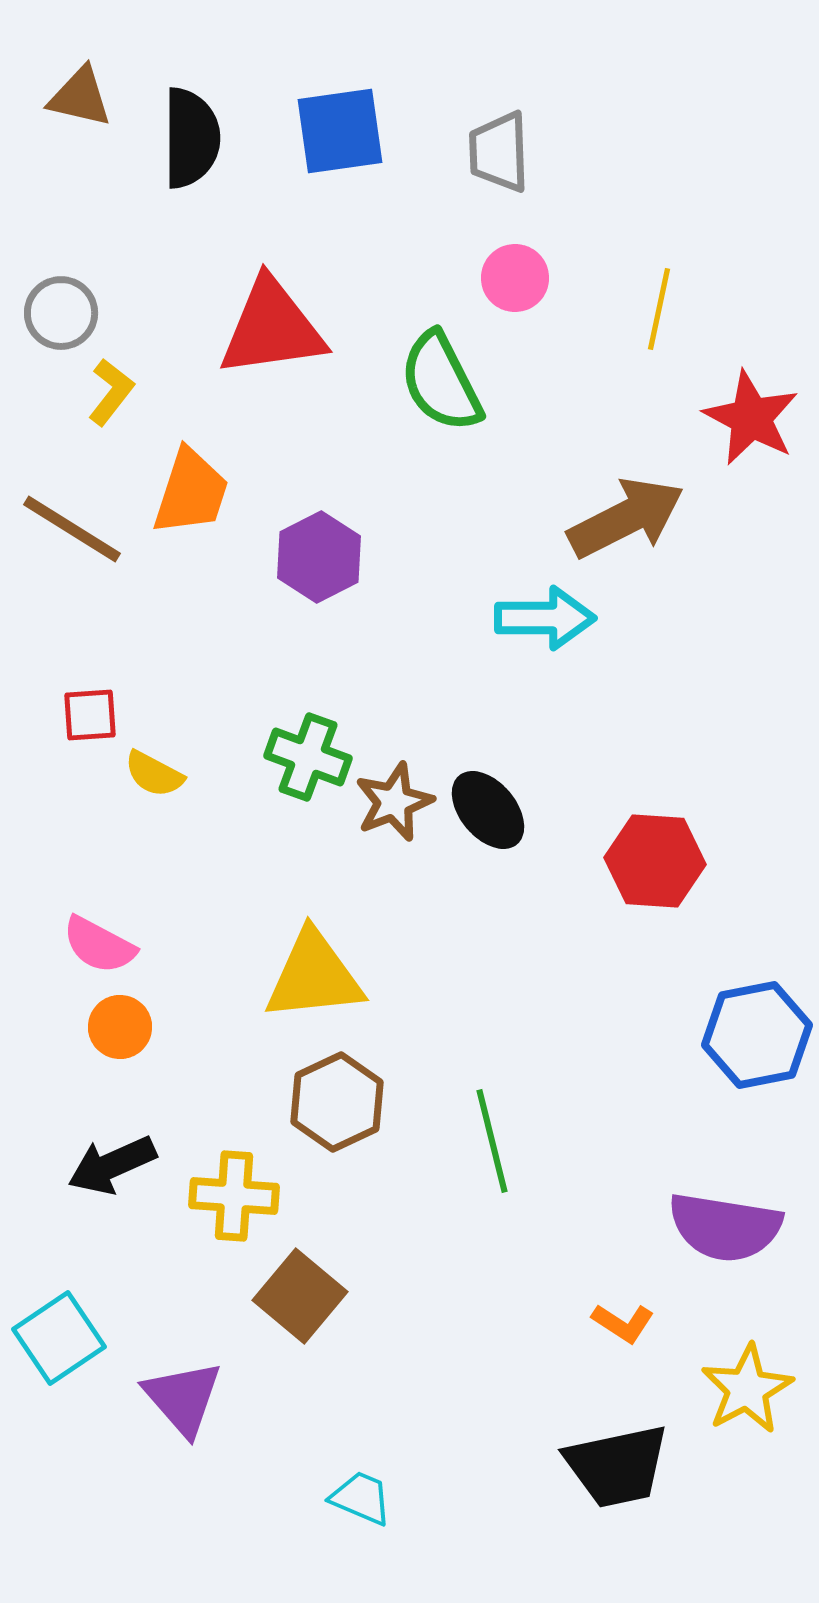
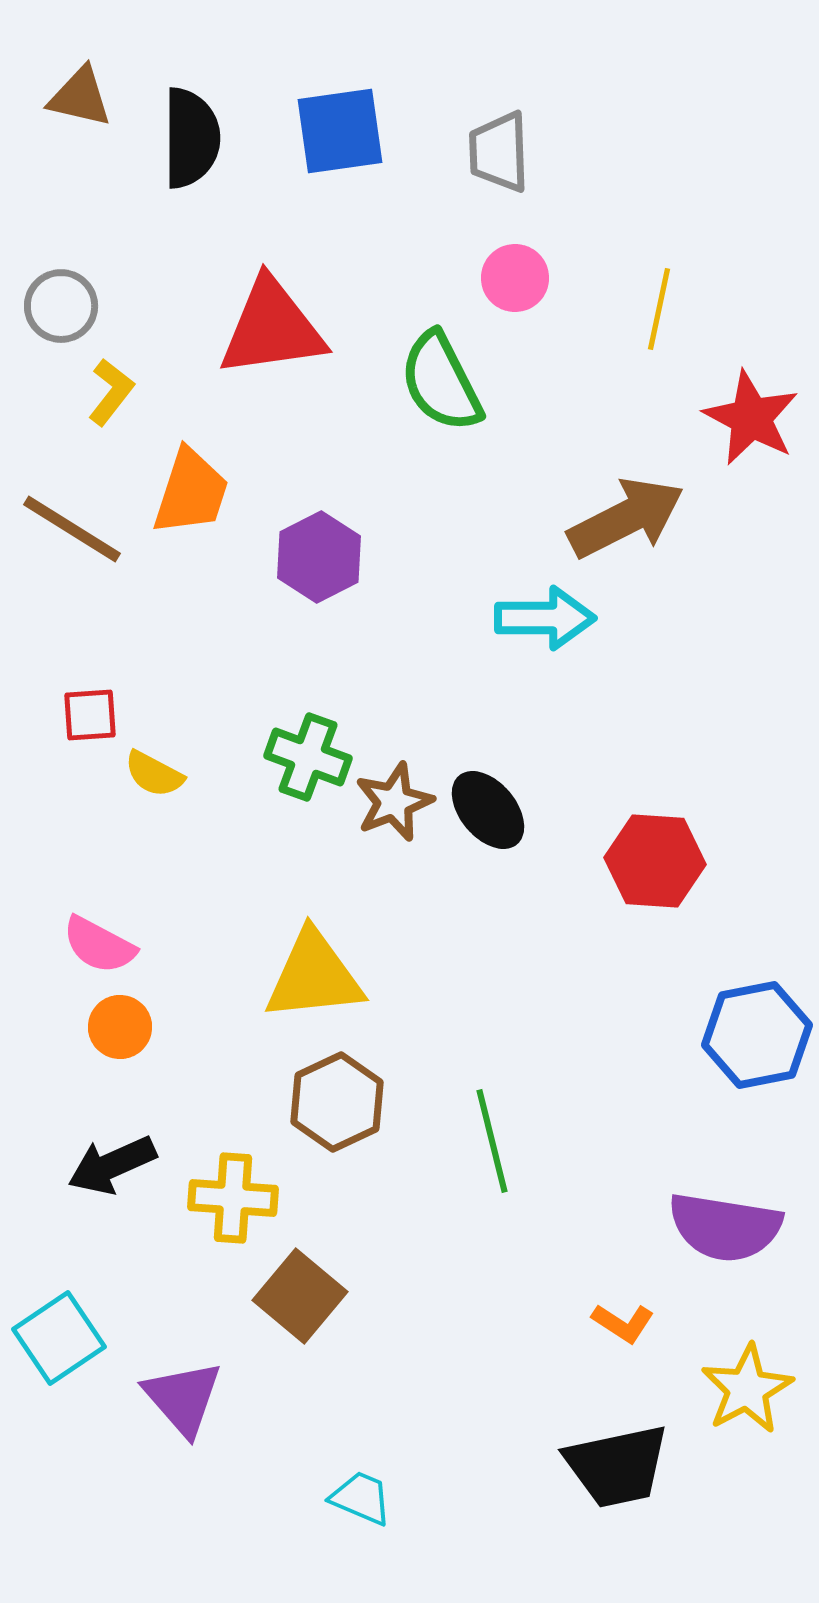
gray circle: moved 7 px up
yellow cross: moved 1 px left, 2 px down
